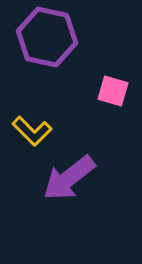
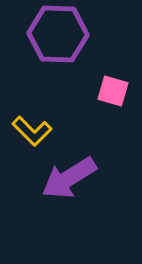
purple hexagon: moved 11 px right, 3 px up; rotated 10 degrees counterclockwise
purple arrow: rotated 6 degrees clockwise
